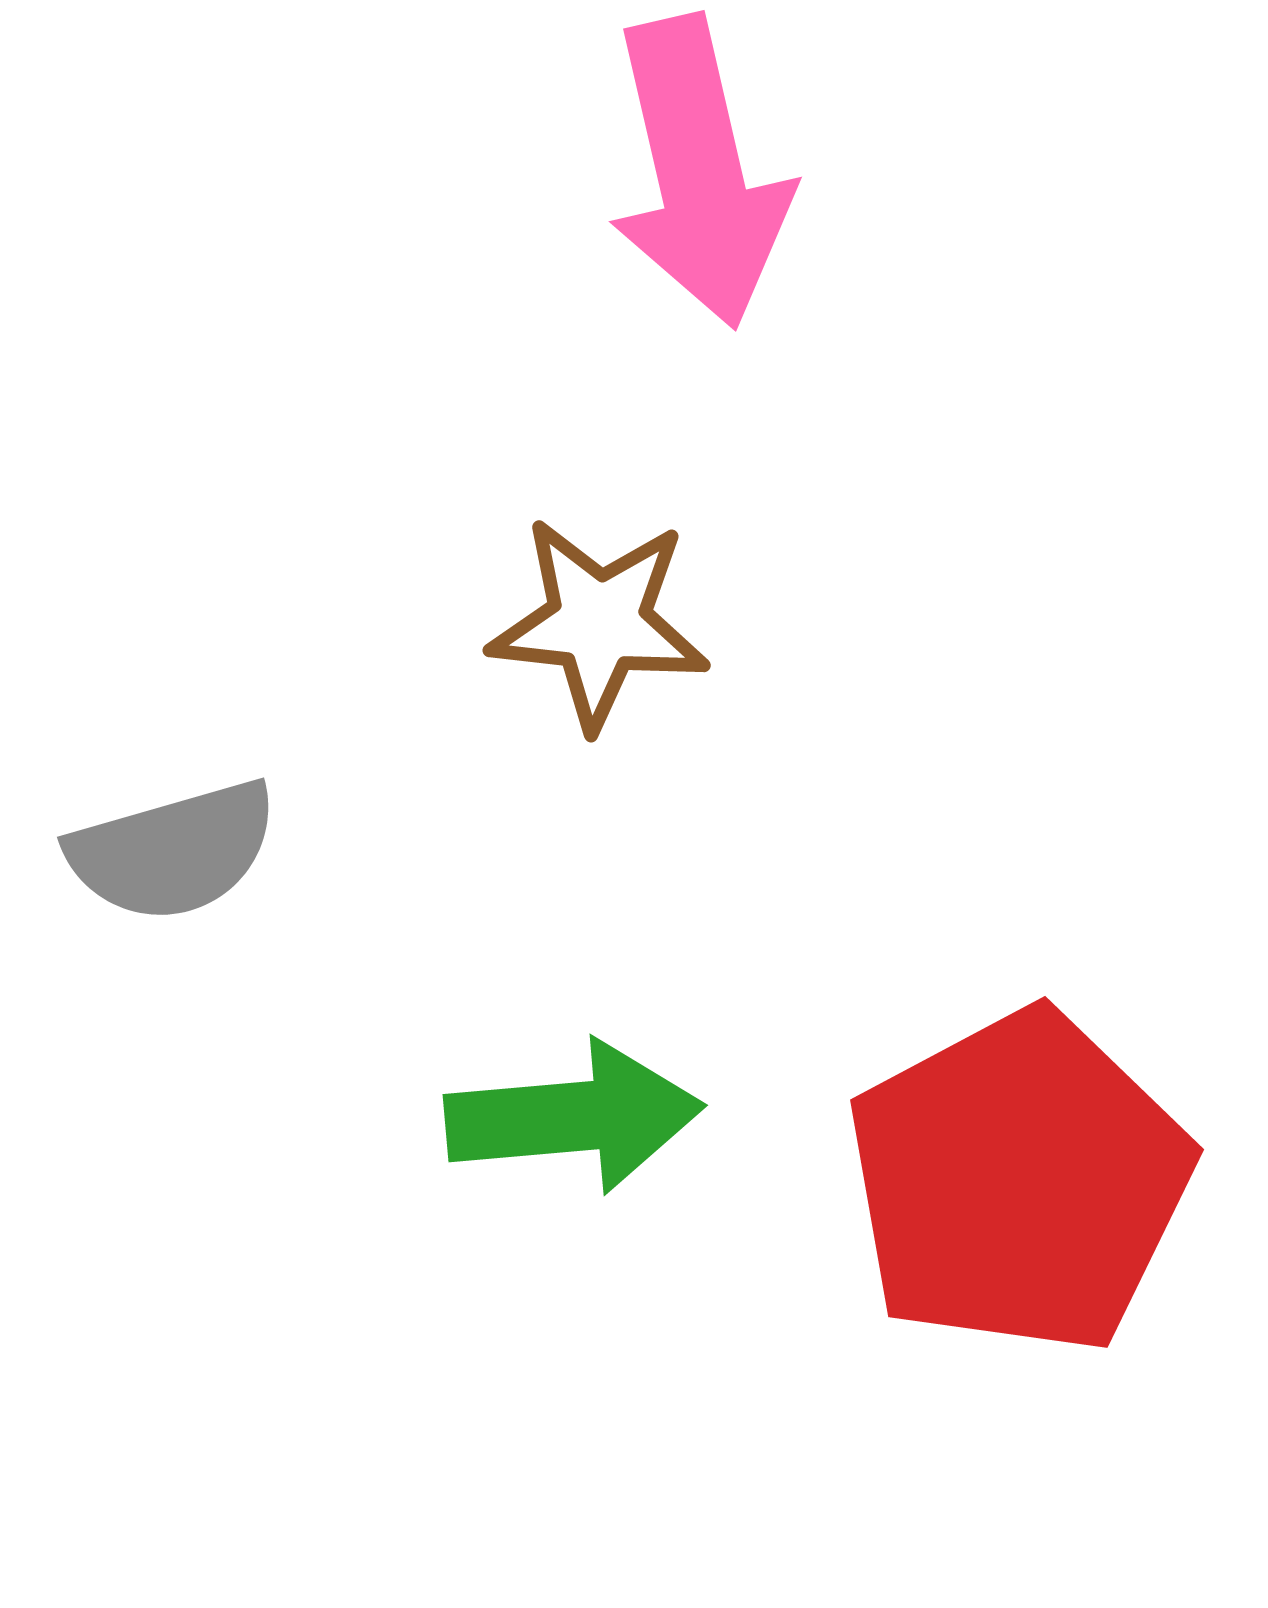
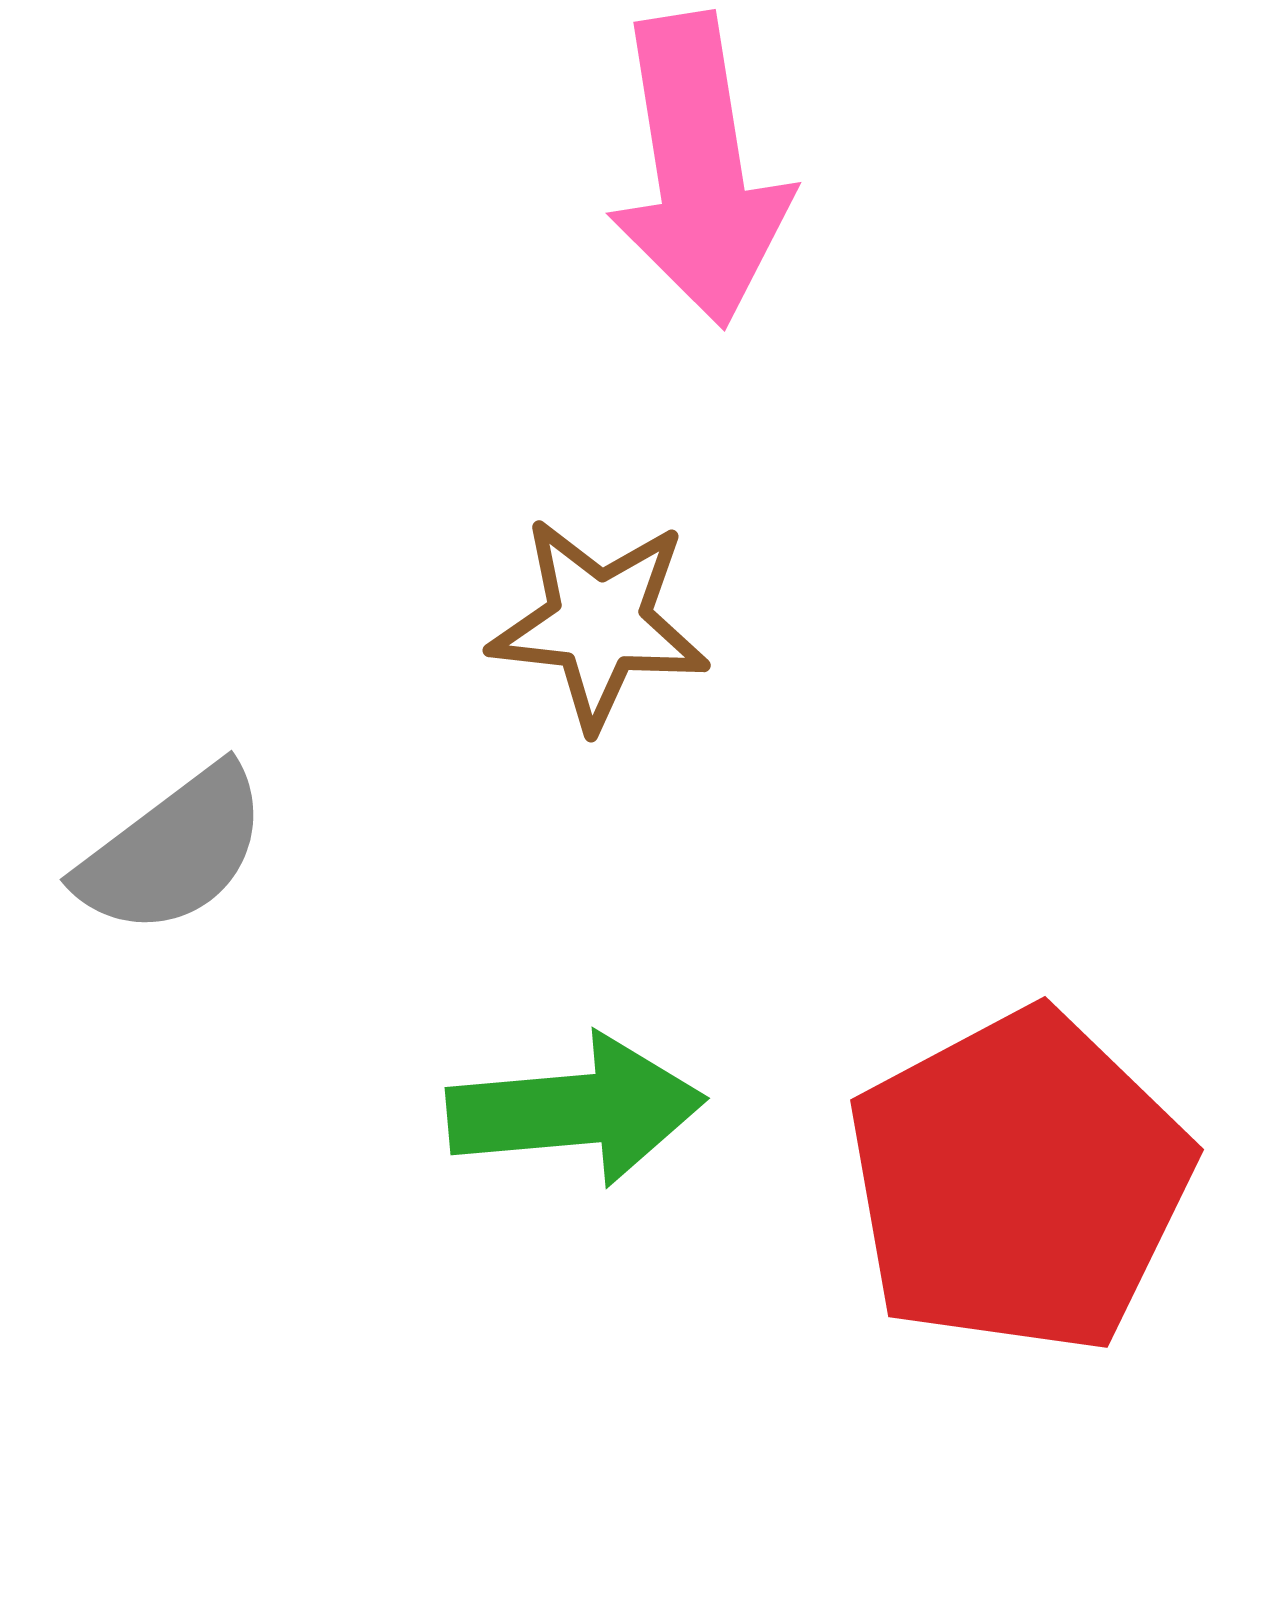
pink arrow: moved 2 px up; rotated 4 degrees clockwise
gray semicircle: rotated 21 degrees counterclockwise
green arrow: moved 2 px right, 7 px up
